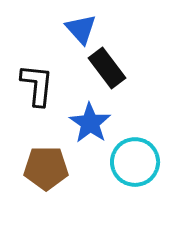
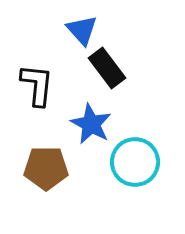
blue triangle: moved 1 px right, 1 px down
blue star: moved 1 px right, 1 px down; rotated 6 degrees counterclockwise
